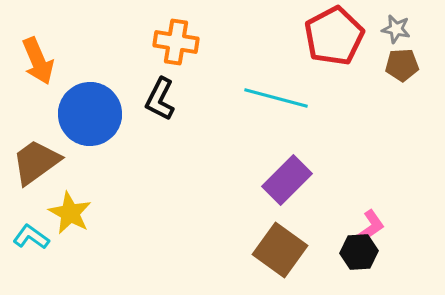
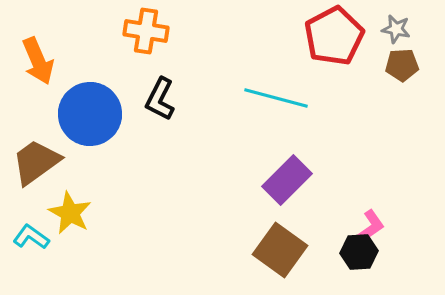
orange cross: moved 30 px left, 11 px up
